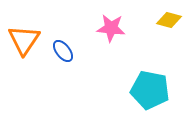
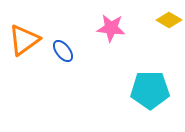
yellow diamond: rotated 15 degrees clockwise
orange triangle: rotated 20 degrees clockwise
cyan pentagon: rotated 12 degrees counterclockwise
